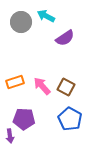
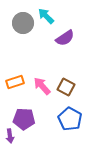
cyan arrow: rotated 18 degrees clockwise
gray circle: moved 2 px right, 1 px down
